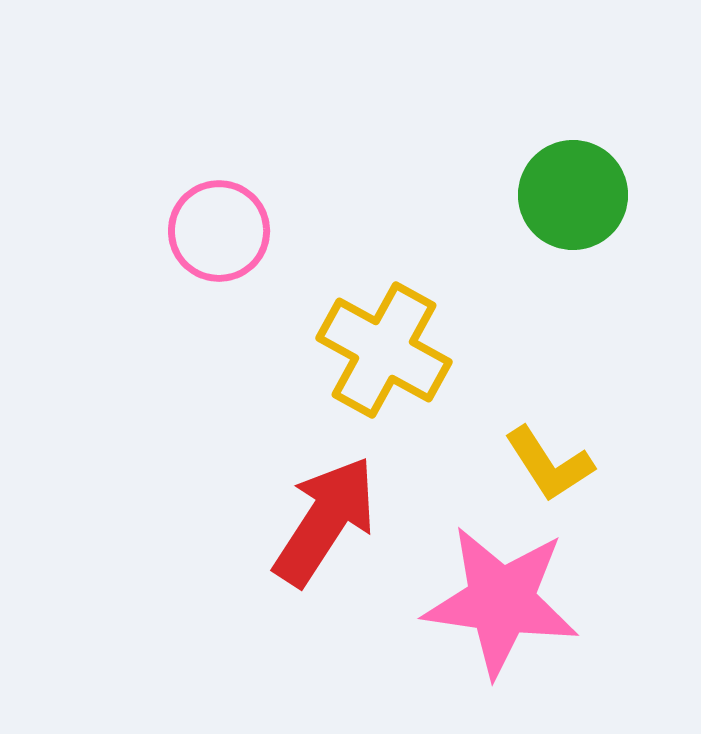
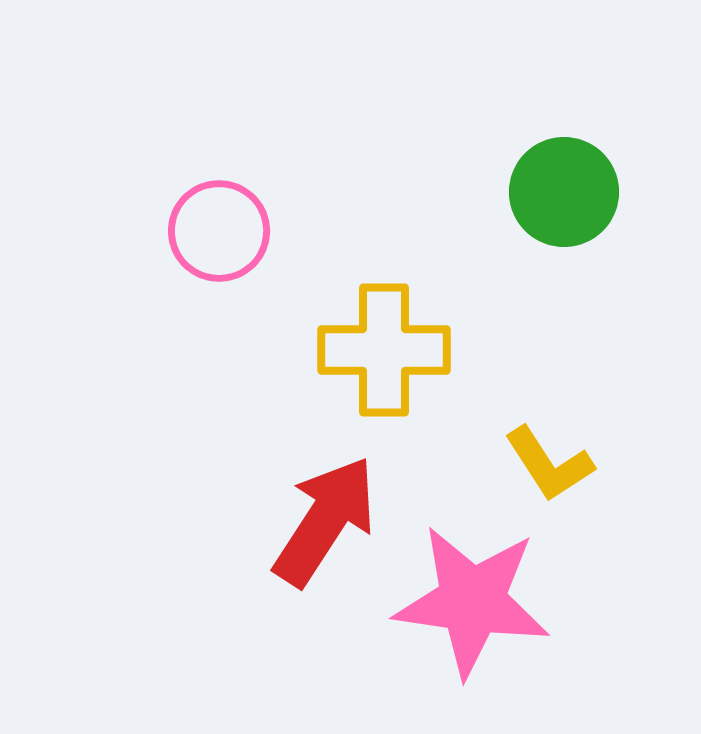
green circle: moved 9 px left, 3 px up
yellow cross: rotated 29 degrees counterclockwise
pink star: moved 29 px left
